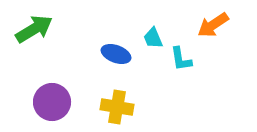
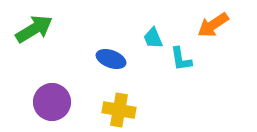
blue ellipse: moved 5 px left, 5 px down
yellow cross: moved 2 px right, 3 px down
